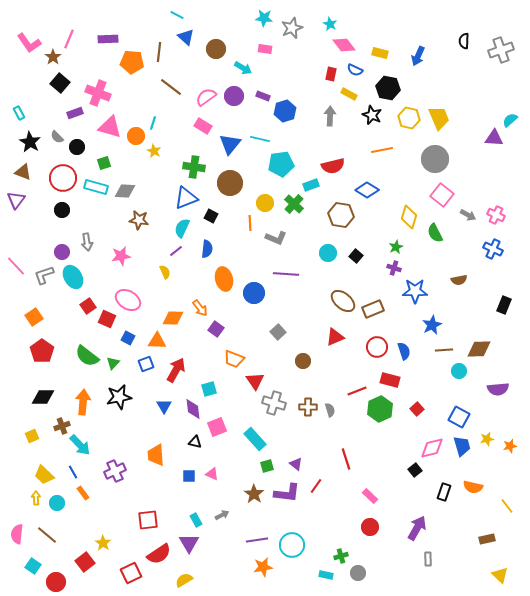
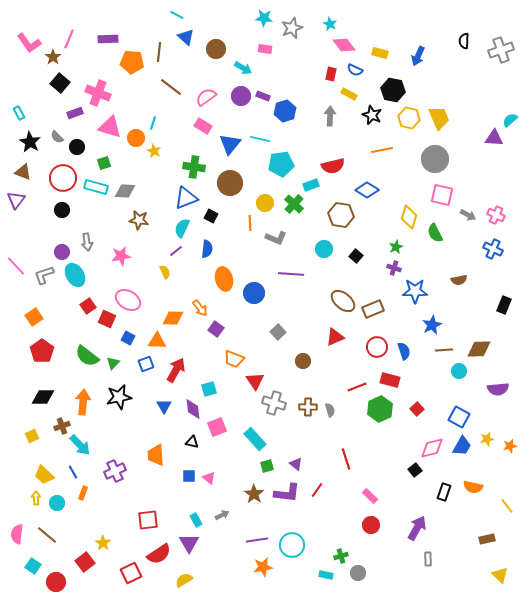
black hexagon at (388, 88): moved 5 px right, 2 px down
purple circle at (234, 96): moved 7 px right
orange circle at (136, 136): moved 2 px down
pink square at (442, 195): rotated 25 degrees counterclockwise
cyan circle at (328, 253): moved 4 px left, 4 px up
purple line at (286, 274): moved 5 px right
cyan ellipse at (73, 277): moved 2 px right, 2 px up
red line at (357, 391): moved 4 px up
black triangle at (195, 442): moved 3 px left
blue trapezoid at (462, 446): rotated 45 degrees clockwise
pink triangle at (212, 474): moved 3 px left, 4 px down; rotated 16 degrees clockwise
red line at (316, 486): moved 1 px right, 4 px down
orange rectangle at (83, 493): rotated 56 degrees clockwise
red circle at (370, 527): moved 1 px right, 2 px up
